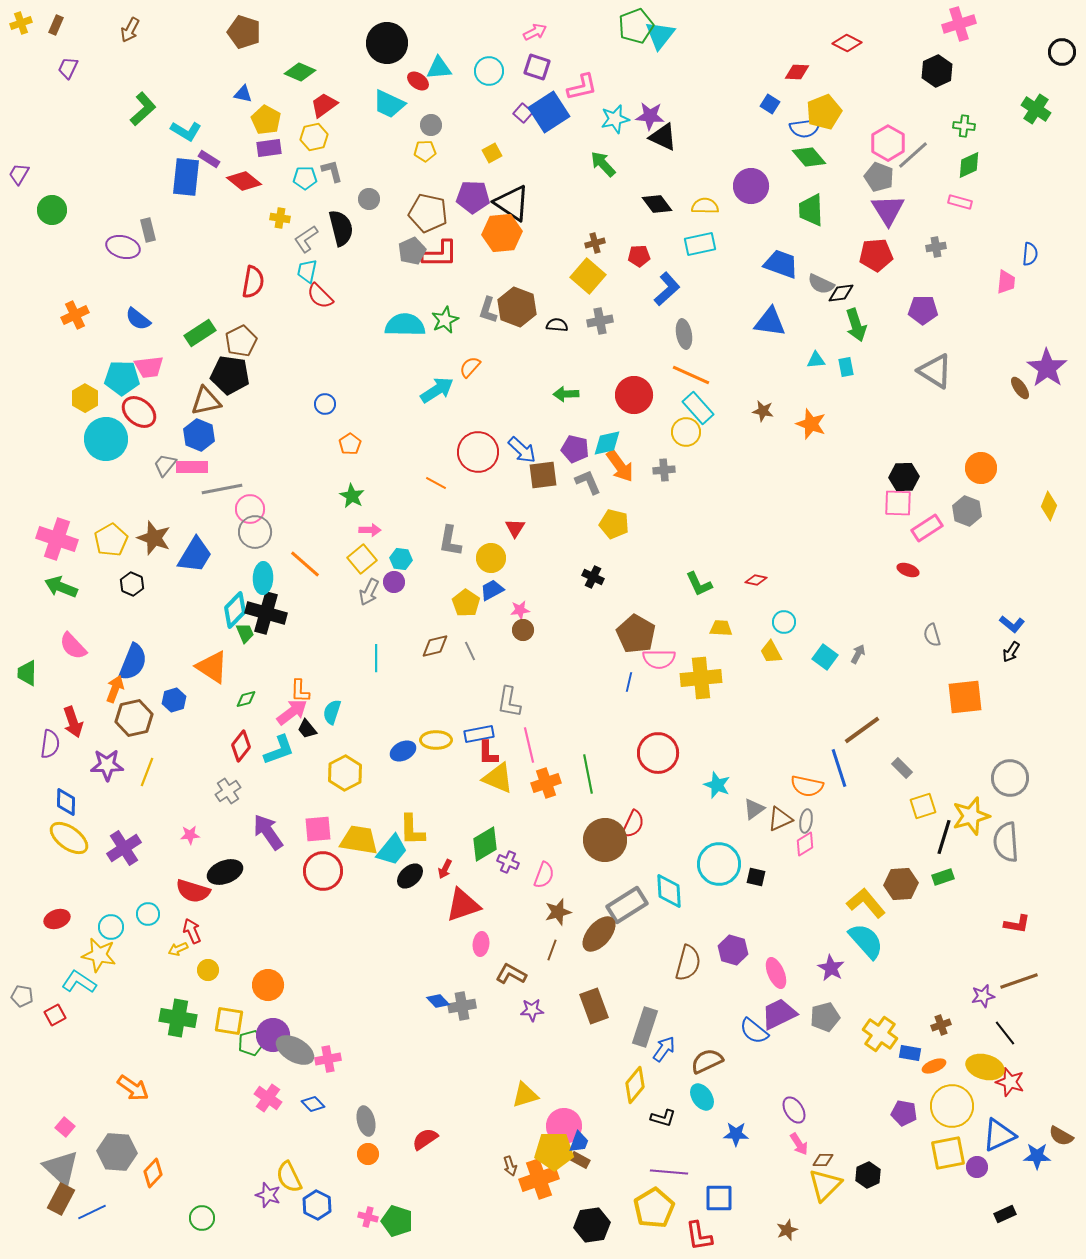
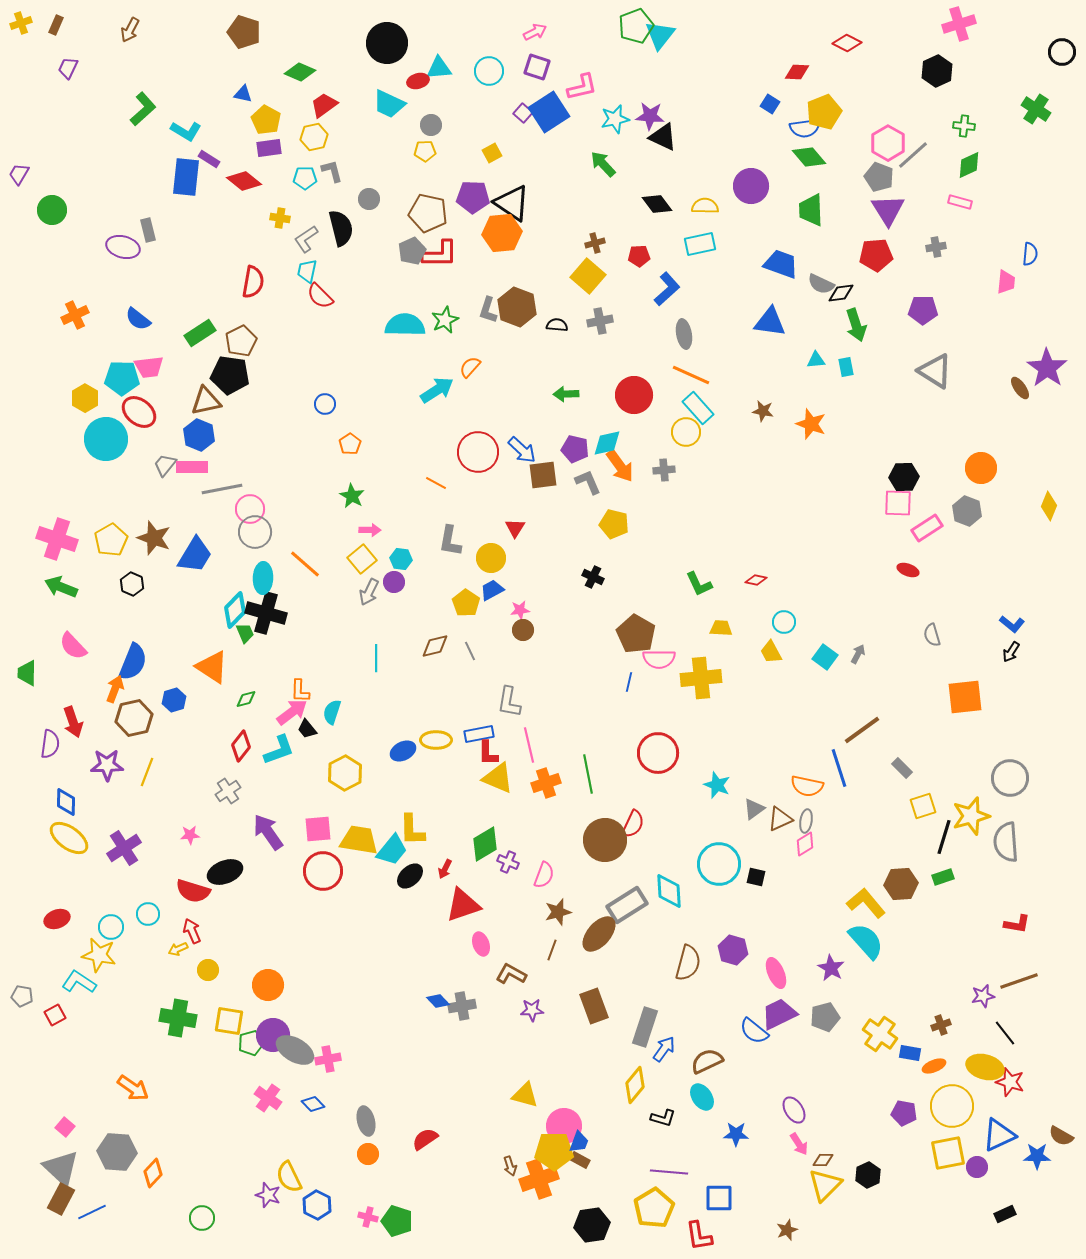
red ellipse at (418, 81): rotated 50 degrees counterclockwise
pink ellipse at (481, 944): rotated 25 degrees counterclockwise
yellow triangle at (525, 1095): rotated 32 degrees clockwise
